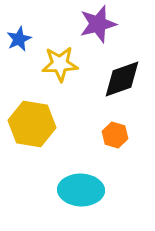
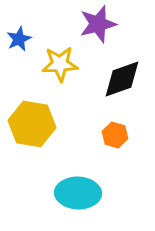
cyan ellipse: moved 3 px left, 3 px down
